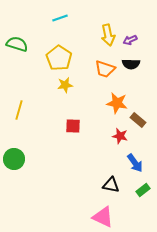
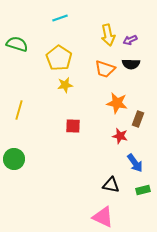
brown rectangle: moved 1 px up; rotated 70 degrees clockwise
green rectangle: rotated 24 degrees clockwise
